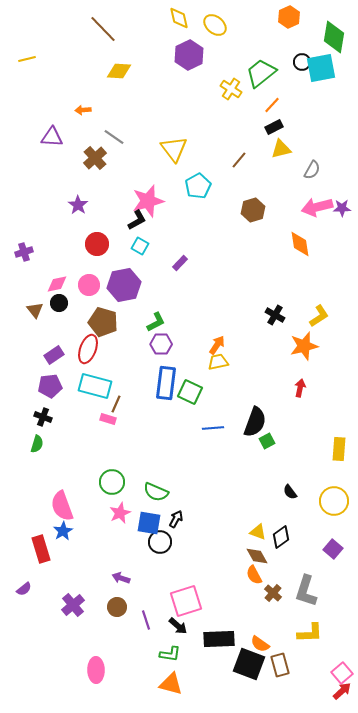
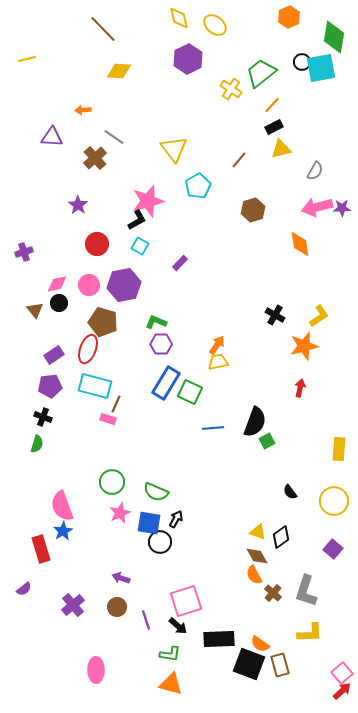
purple hexagon at (189, 55): moved 1 px left, 4 px down
gray semicircle at (312, 170): moved 3 px right, 1 px down
green L-shape at (156, 322): rotated 130 degrees counterclockwise
blue rectangle at (166, 383): rotated 24 degrees clockwise
